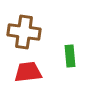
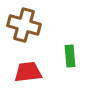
brown cross: moved 7 px up; rotated 8 degrees clockwise
